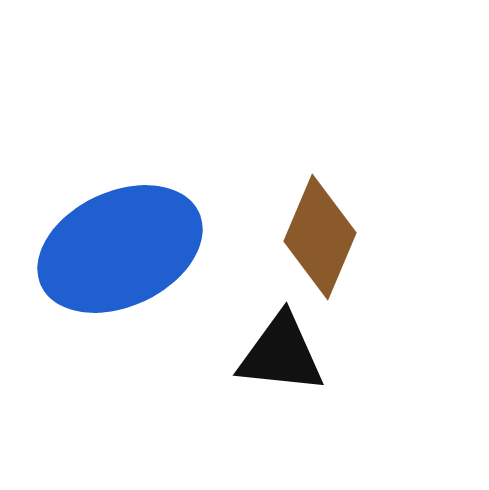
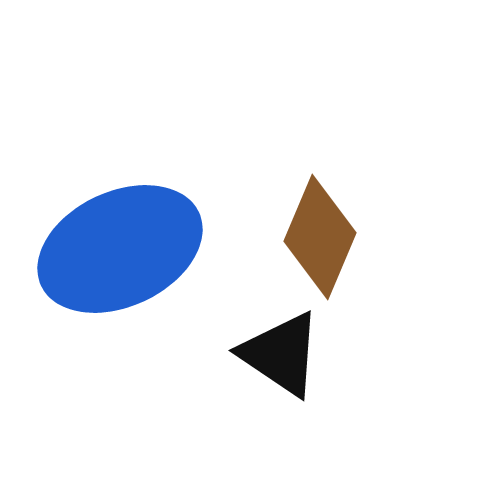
black triangle: rotated 28 degrees clockwise
